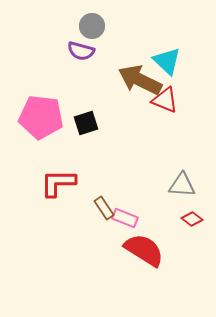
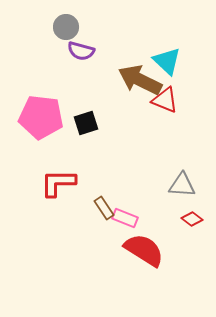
gray circle: moved 26 px left, 1 px down
